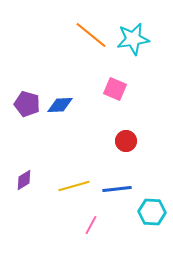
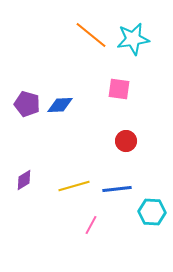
pink square: moved 4 px right; rotated 15 degrees counterclockwise
